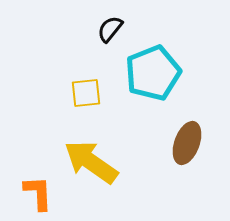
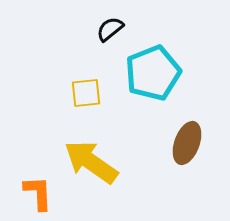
black semicircle: rotated 12 degrees clockwise
